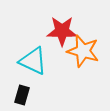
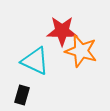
orange star: moved 2 px left
cyan triangle: moved 2 px right
